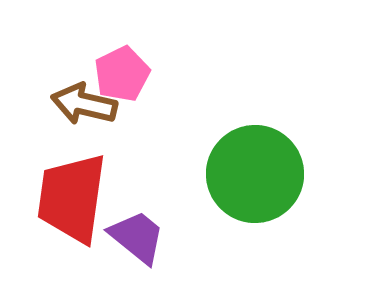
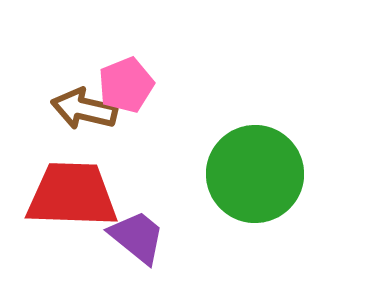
pink pentagon: moved 4 px right, 11 px down; rotated 4 degrees clockwise
brown arrow: moved 5 px down
red trapezoid: moved 3 px up; rotated 84 degrees clockwise
